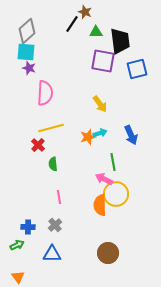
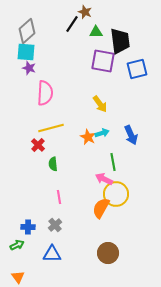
cyan arrow: moved 2 px right
orange star: rotated 28 degrees counterclockwise
orange semicircle: moved 1 px right, 3 px down; rotated 30 degrees clockwise
